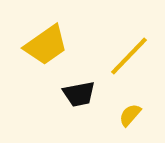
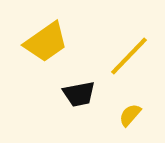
yellow trapezoid: moved 3 px up
